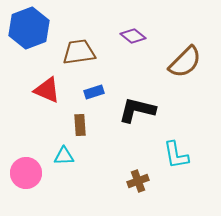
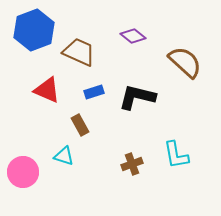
blue hexagon: moved 5 px right, 2 px down
brown trapezoid: rotated 32 degrees clockwise
brown semicircle: rotated 93 degrees counterclockwise
black L-shape: moved 13 px up
brown rectangle: rotated 25 degrees counterclockwise
cyan triangle: rotated 20 degrees clockwise
pink circle: moved 3 px left, 1 px up
brown cross: moved 6 px left, 17 px up
